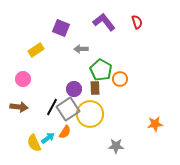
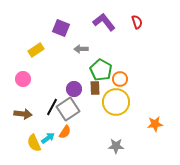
brown arrow: moved 4 px right, 7 px down
yellow circle: moved 26 px right, 12 px up
